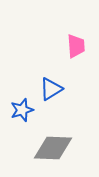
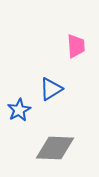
blue star: moved 3 px left; rotated 10 degrees counterclockwise
gray diamond: moved 2 px right
